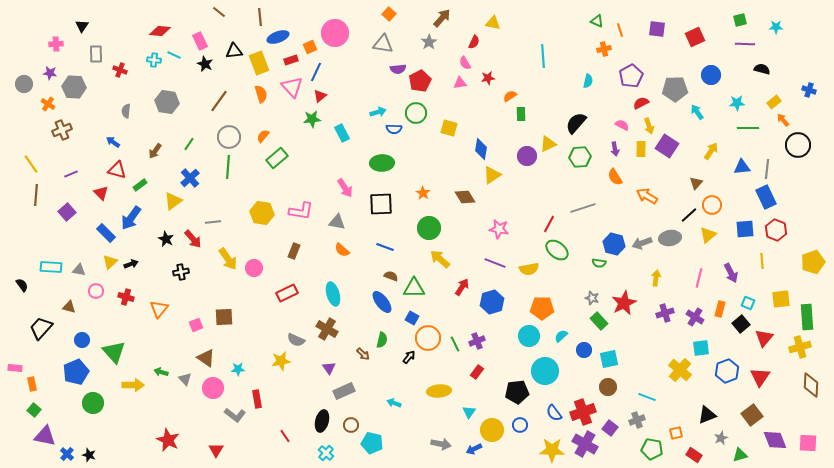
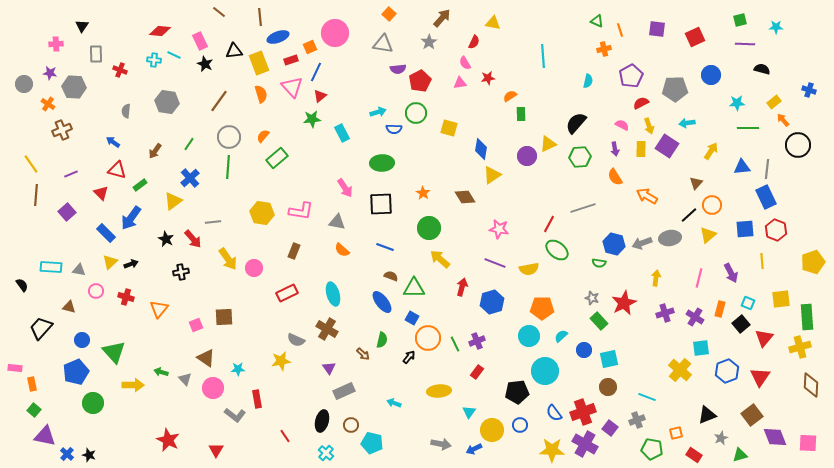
cyan arrow at (697, 112): moved 10 px left, 11 px down; rotated 63 degrees counterclockwise
red arrow at (462, 287): rotated 18 degrees counterclockwise
purple diamond at (775, 440): moved 3 px up
